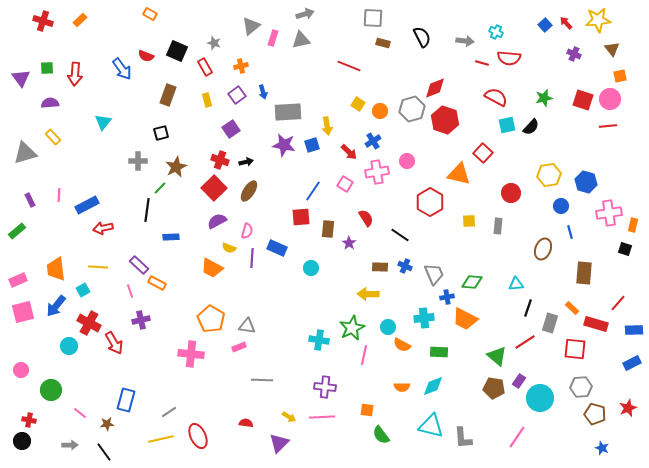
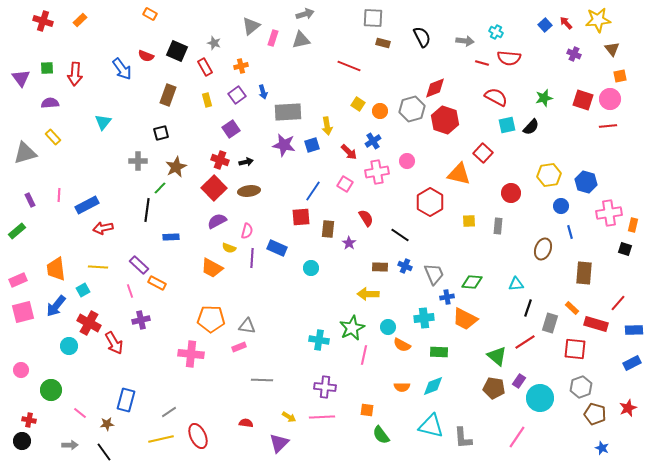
brown ellipse at (249, 191): rotated 50 degrees clockwise
orange pentagon at (211, 319): rotated 28 degrees counterclockwise
gray hexagon at (581, 387): rotated 15 degrees counterclockwise
